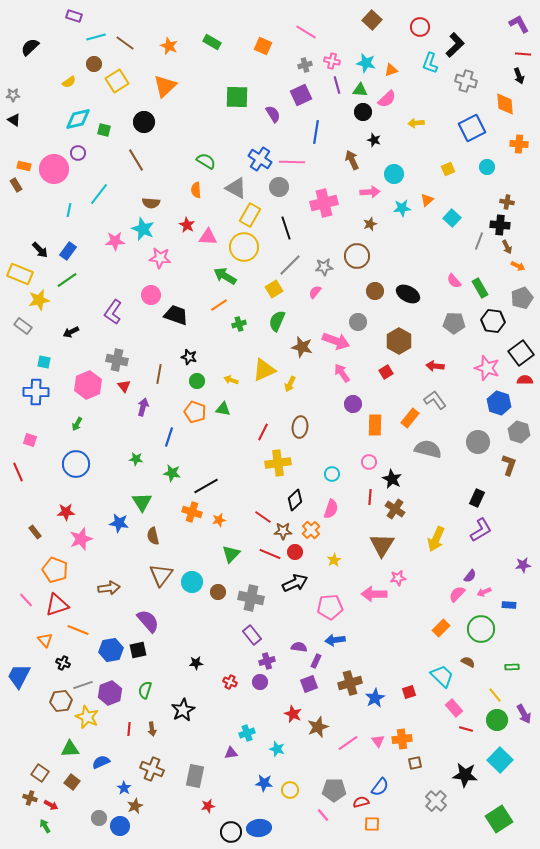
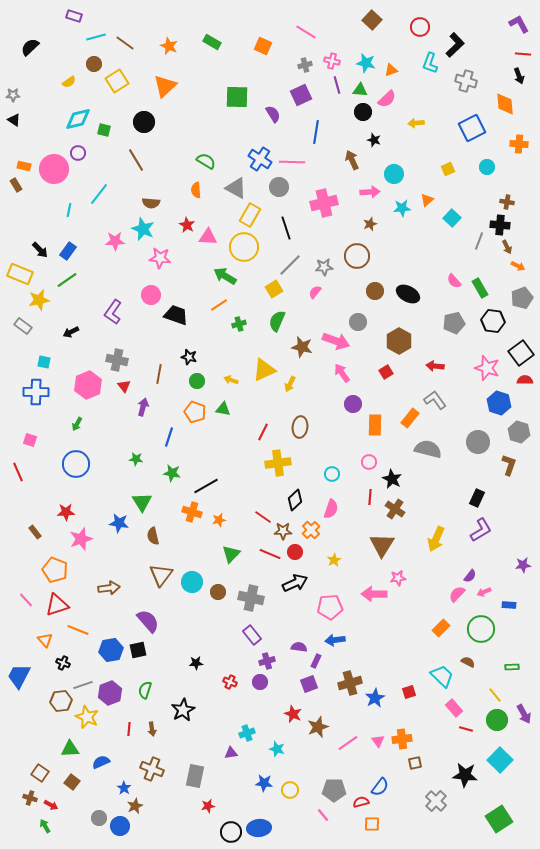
gray pentagon at (454, 323): rotated 15 degrees counterclockwise
